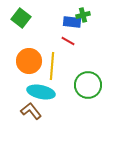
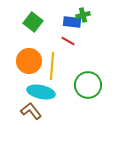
green square: moved 12 px right, 4 px down
